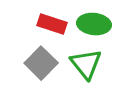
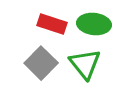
green triangle: moved 1 px left
